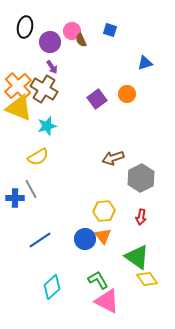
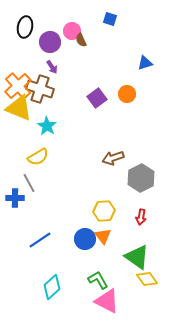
blue square: moved 11 px up
brown cross: moved 4 px left; rotated 12 degrees counterclockwise
purple square: moved 1 px up
cyan star: rotated 24 degrees counterclockwise
gray line: moved 2 px left, 6 px up
